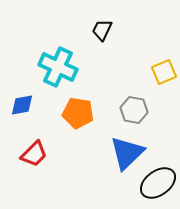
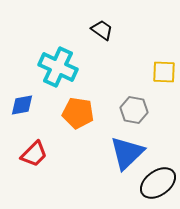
black trapezoid: rotated 100 degrees clockwise
yellow square: rotated 25 degrees clockwise
